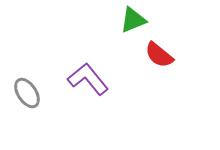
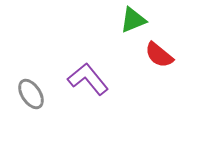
gray ellipse: moved 4 px right, 1 px down
